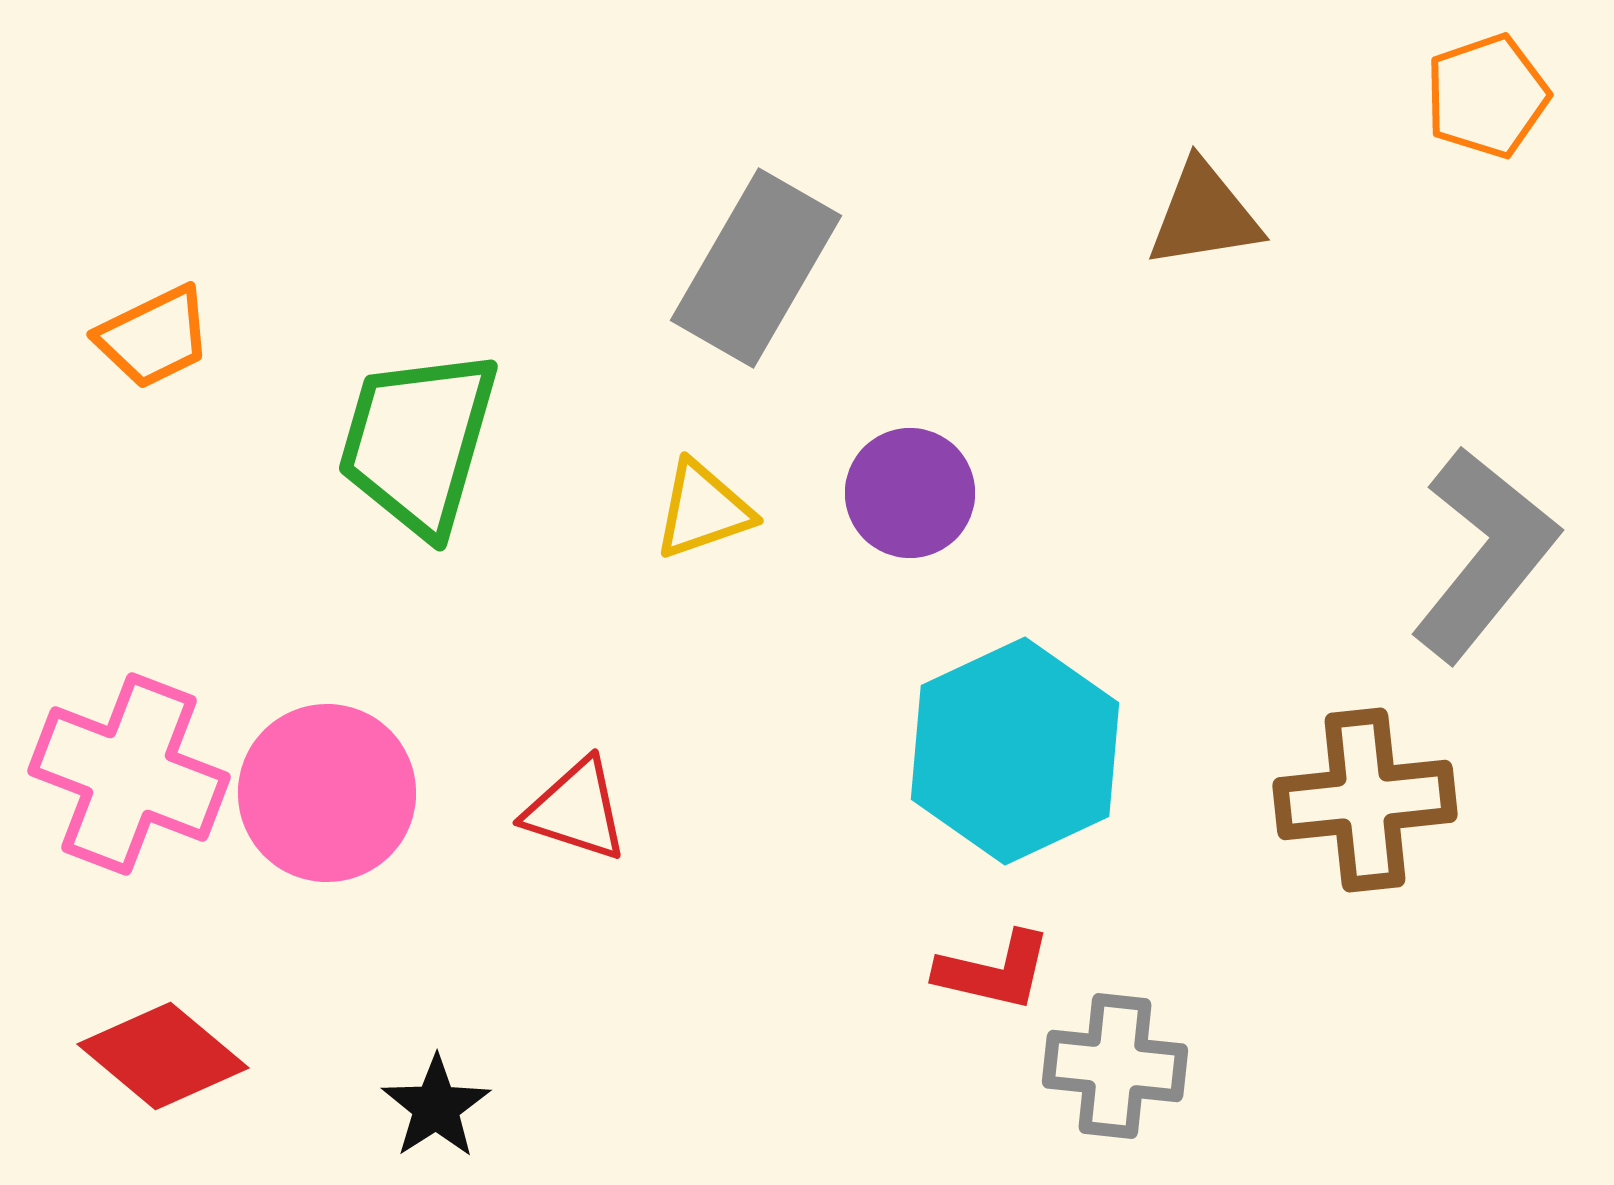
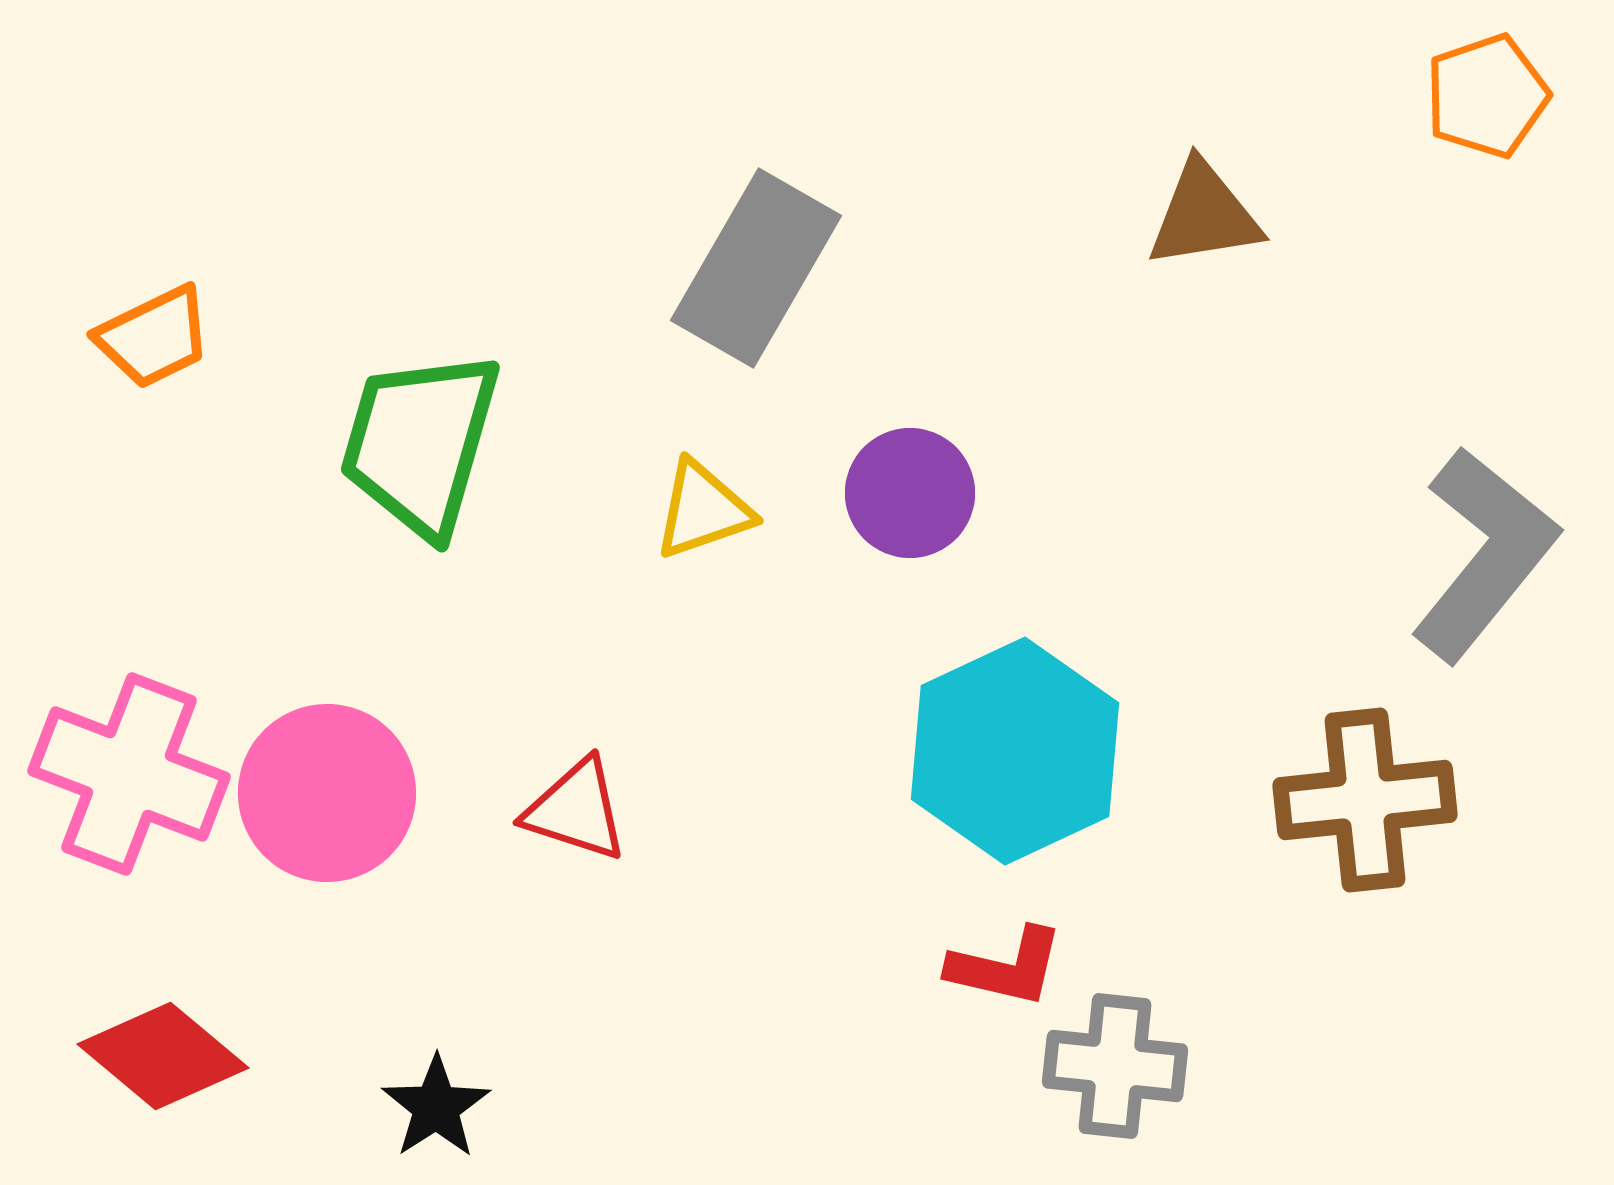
green trapezoid: moved 2 px right, 1 px down
red L-shape: moved 12 px right, 4 px up
